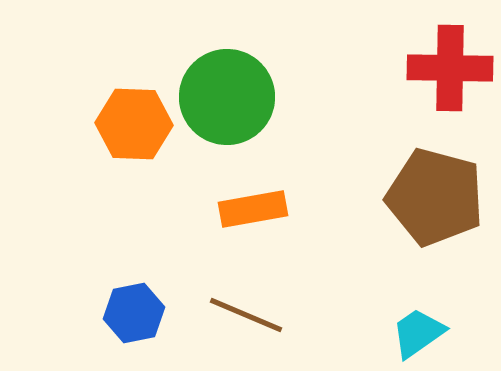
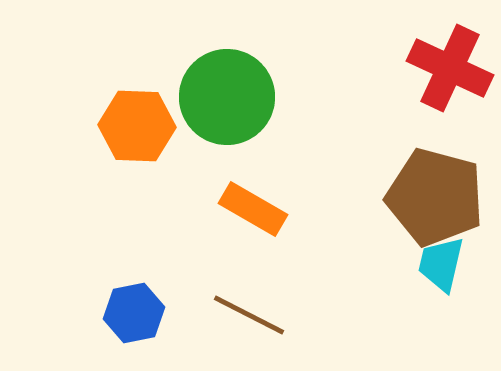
red cross: rotated 24 degrees clockwise
orange hexagon: moved 3 px right, 2 px down
orange rectangle: rotated 40 degrees clockwise
brown line: moved 3 px right; rotated 4 degrees clockwise
cyan trapezoid: moved 23 px right, 69 px up; rotated 42 degrees counterclockwise
